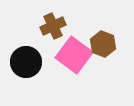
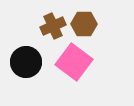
brown hexagon: moved 19 px left, 20 px up; rotated 20 degrees counterclockwise
pink square: moved 7 px down
